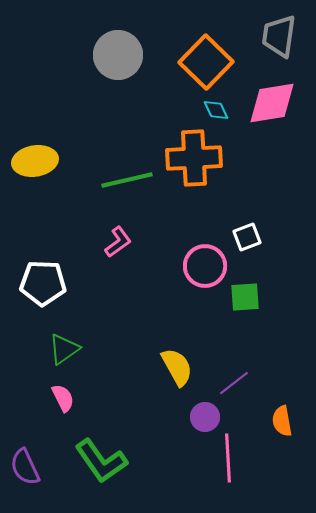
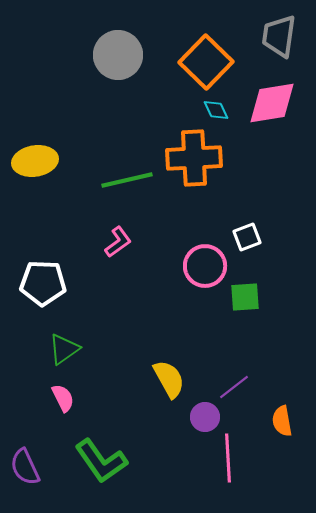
yellow semicircle: moved 8 px left, 12 px down
purple line: moved 4 px down
